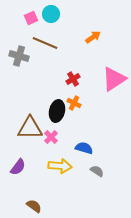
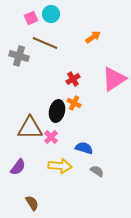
brown semicircle: moved 2 px left, 3 px up; rotated 21 degrees clockwise
